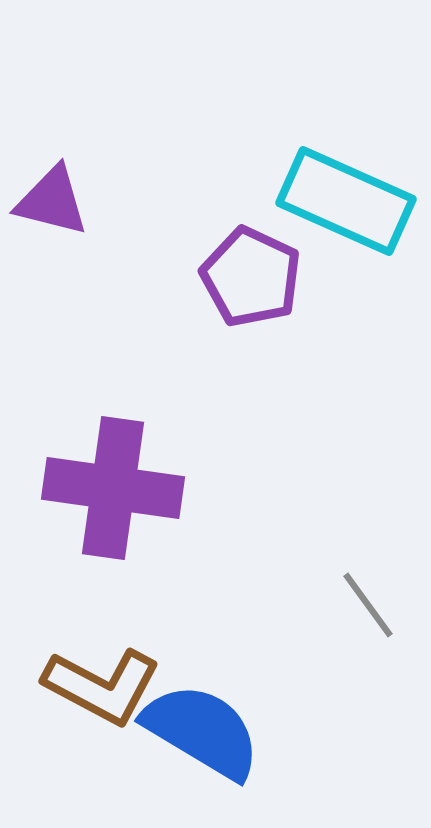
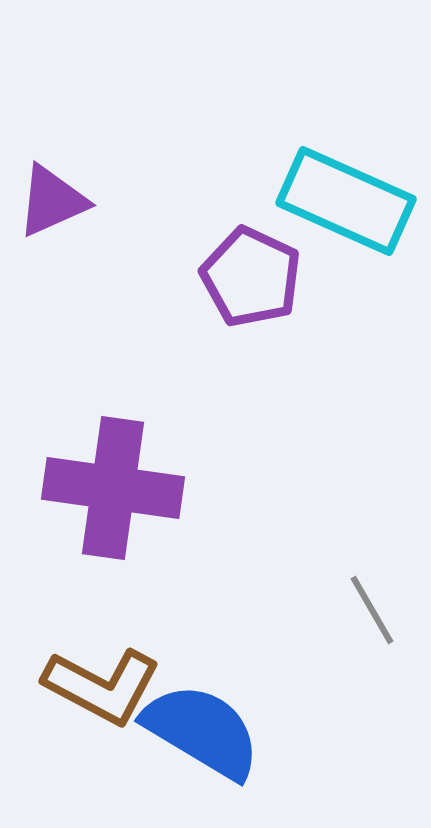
purple triangle: rotated 38 degrees counterclockwise
gray line: moved 4 px right, 5 px down; rotated 6 degrees clockwise
